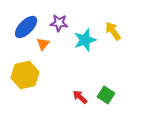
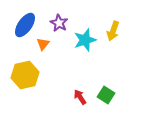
purple star: rotated 24 degrees clockwise
blue ellipse: moved 1 px left, 2 px up; rotated 10 degrees counterclockwise
yellow arrow: rotated 126 degrees counterclockwise
red arrow: rotated 14 degrees clockwise
